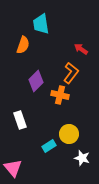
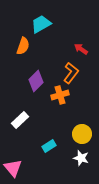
cyan trapezoid: rotated 70 degrees clockwise
orange semicircle: moved 1 px down
orange cross: rotated 30 degrees counterclockwise
white rectangle: rotated 66 degrees clockwise
yellow circle: moved 13 px right
white star: moved 1 px left
